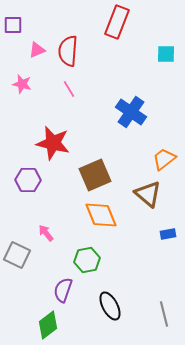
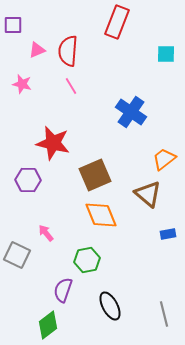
pink line: moved 2 px right, 3 px up
